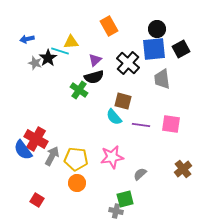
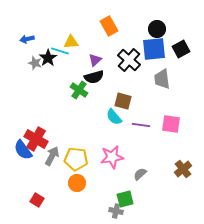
black cross: moved 1 px right, 3 px up
